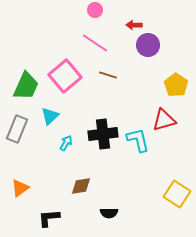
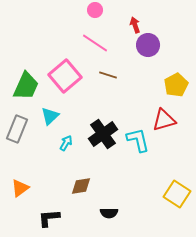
red arrow: moved 1 px right; rotated 70 degrees clockwise
yellow pentagon: rotated 10 degrees clockwise
black cross: rotated 28 degrees counterclockwise
